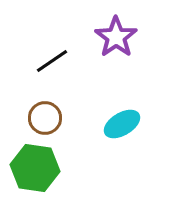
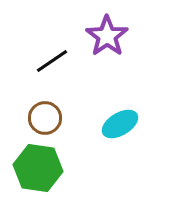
purple star: moved 9 px left, 1 px up
cyan ellipse: moved 2 px left
green hexagon: moved 3 px right
